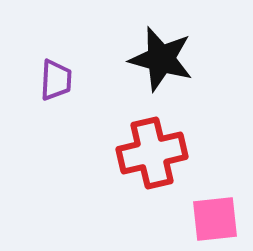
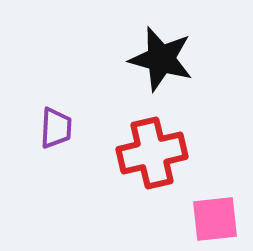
purple trapezoid: moved 48 px down
